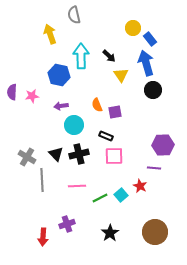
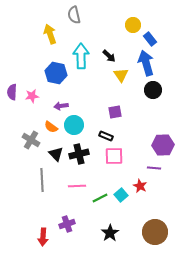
yellow circle: moved 3 px up
blue hexagon: moved 3 px left, 2 px up
orange semicircle: moved 46 px left, 22 px down; rotated 32 degrees counterclockwise
gray cross: moved 4 px right, 17 px up
